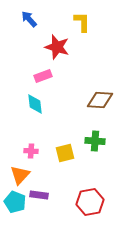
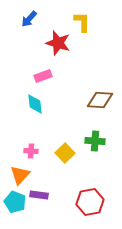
blue arrow: rotated 96 degrees counterclockwise
red star: moved 1 px right, 4 px up
yellow square: rotated 30 degrees counterclockwise
